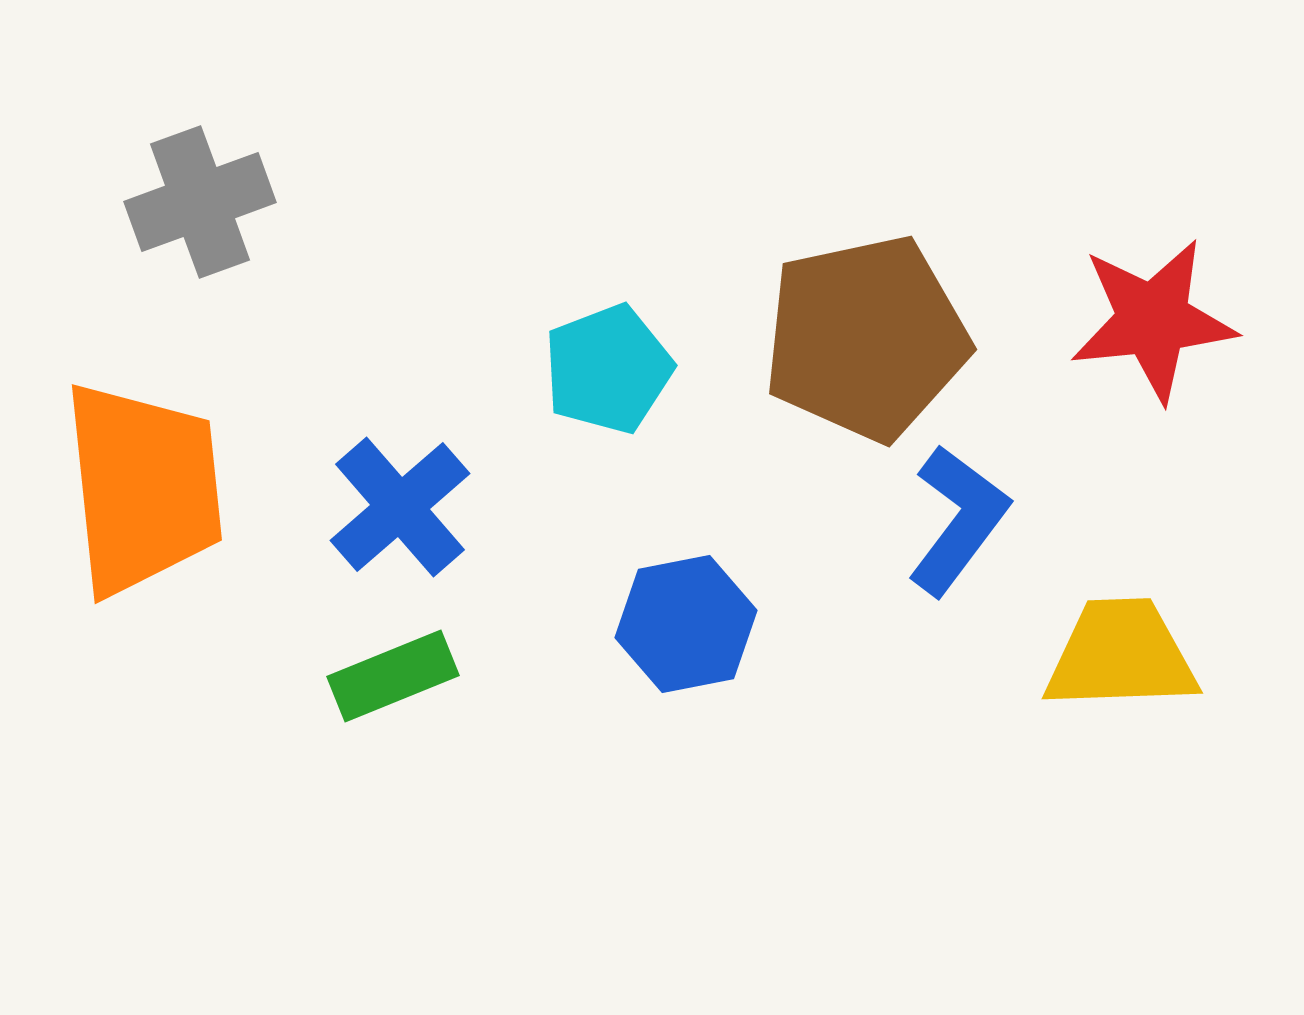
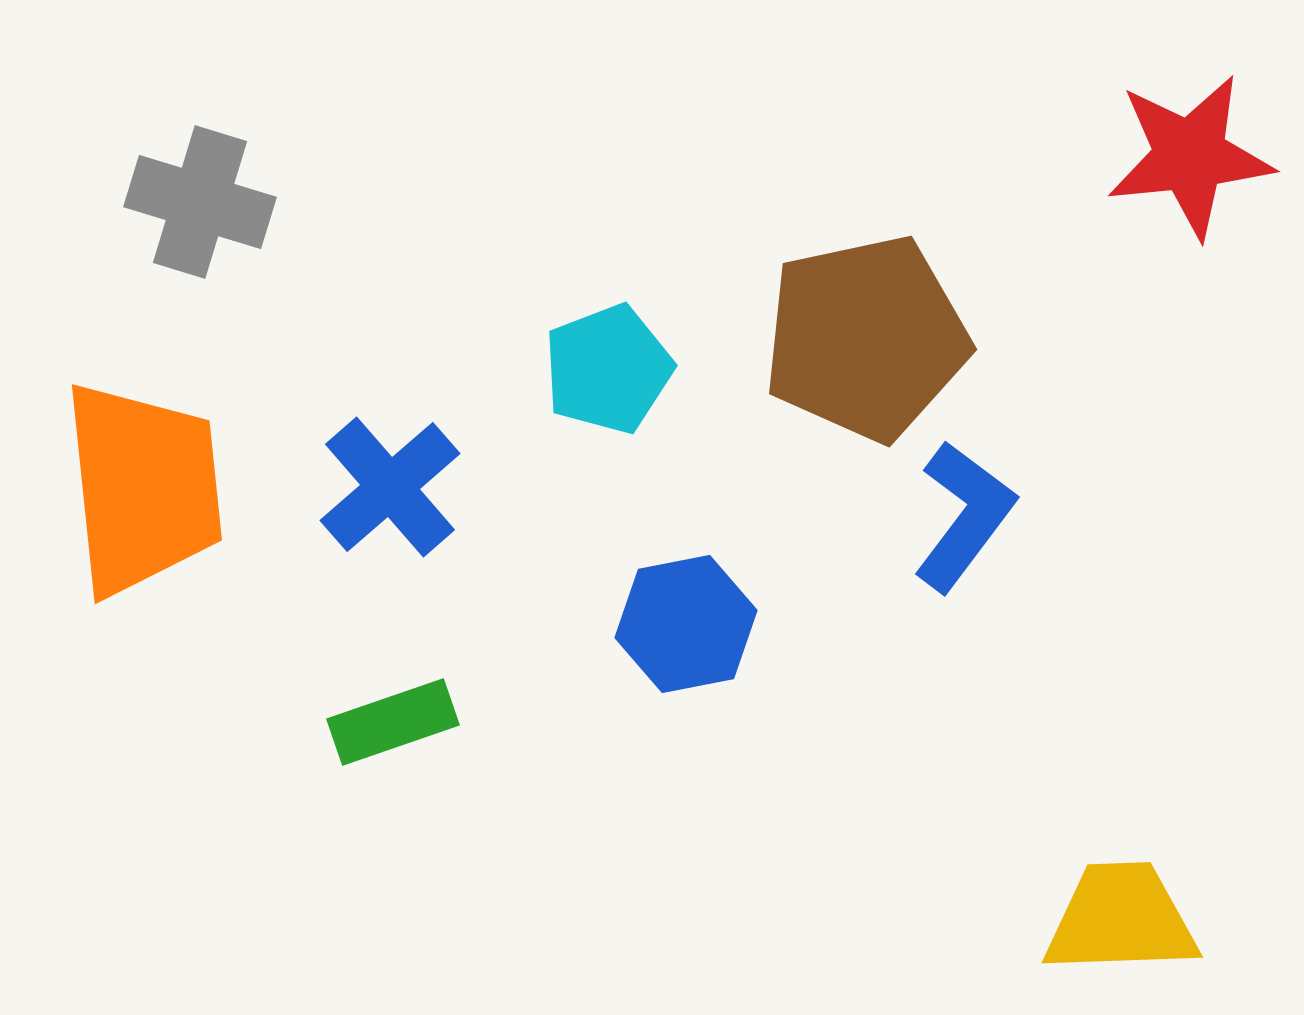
gray cross: rotated 37 degrees clockwise
red star: moved 37 px right, 164 px up
blue cross: moved 10 px left, 20 px up
blue L-shape: moved 6 px right, 4 px up
yellow trapezoid: moved 264 px down
green rectangle: moved 46 px down; rotated 3 degrees clockwise
